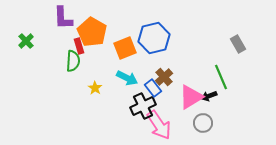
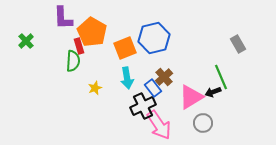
cyan arrow: rotated 55 degrees clockwise
yellow star: rotated 16 degrees clockwise
black arrow: moved 4 px right, 4 px up
